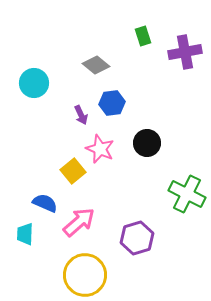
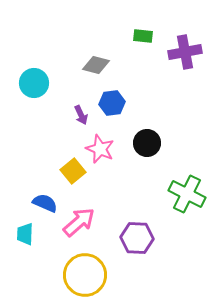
green rectangle: rotated 66 degrees counterclockwise
gray diamond: rotated 24 degrees counterclockwise
purple hexagon: rotated 20 degrees clockwise
